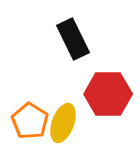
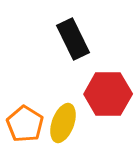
orange pentagon: moved 5 px left, 3 px down
